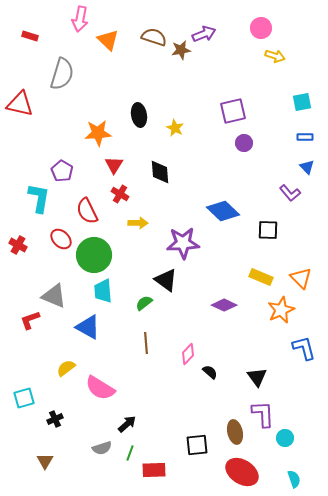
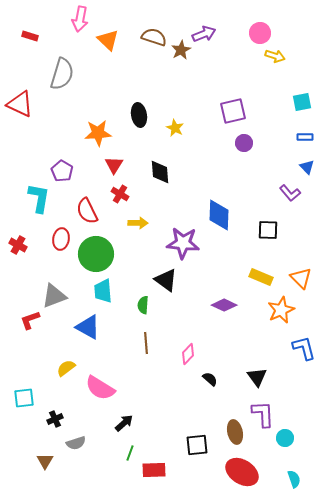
pink circle at (261, 28): moved 1 px left, 5 px down
brown star at (181, 50): rotated 18 degrees counterclockwise
red triangle at (20, 104): rotated 12 degrees clockwise
blue diamond at (223, 211): moved 4 px left, 4 px down; rotated 48 degrees clockwise
red ellipse at (61, 239): rotated 55 degrees clockwise
purple star at (183, 243): rotated 8 degrees clockwise
green circle at (94, 255): moved 2 px right, 1 px up
gray triangle at (54, 296): rotated 44 degrees counterclockwise
green semicircle at (144, 303): moved 1 px left, 2 px down; rotated 48 degrees counterclockwise
black semicircle at (210, 372): moved 7 px down
cyan square at (24, 398): rotated 10 degrees clockwise
black arrow at (127, 424): moved 3 px left, 1 px up
gray semicircle at (102, 448): moved 26 px left, 5 px up
